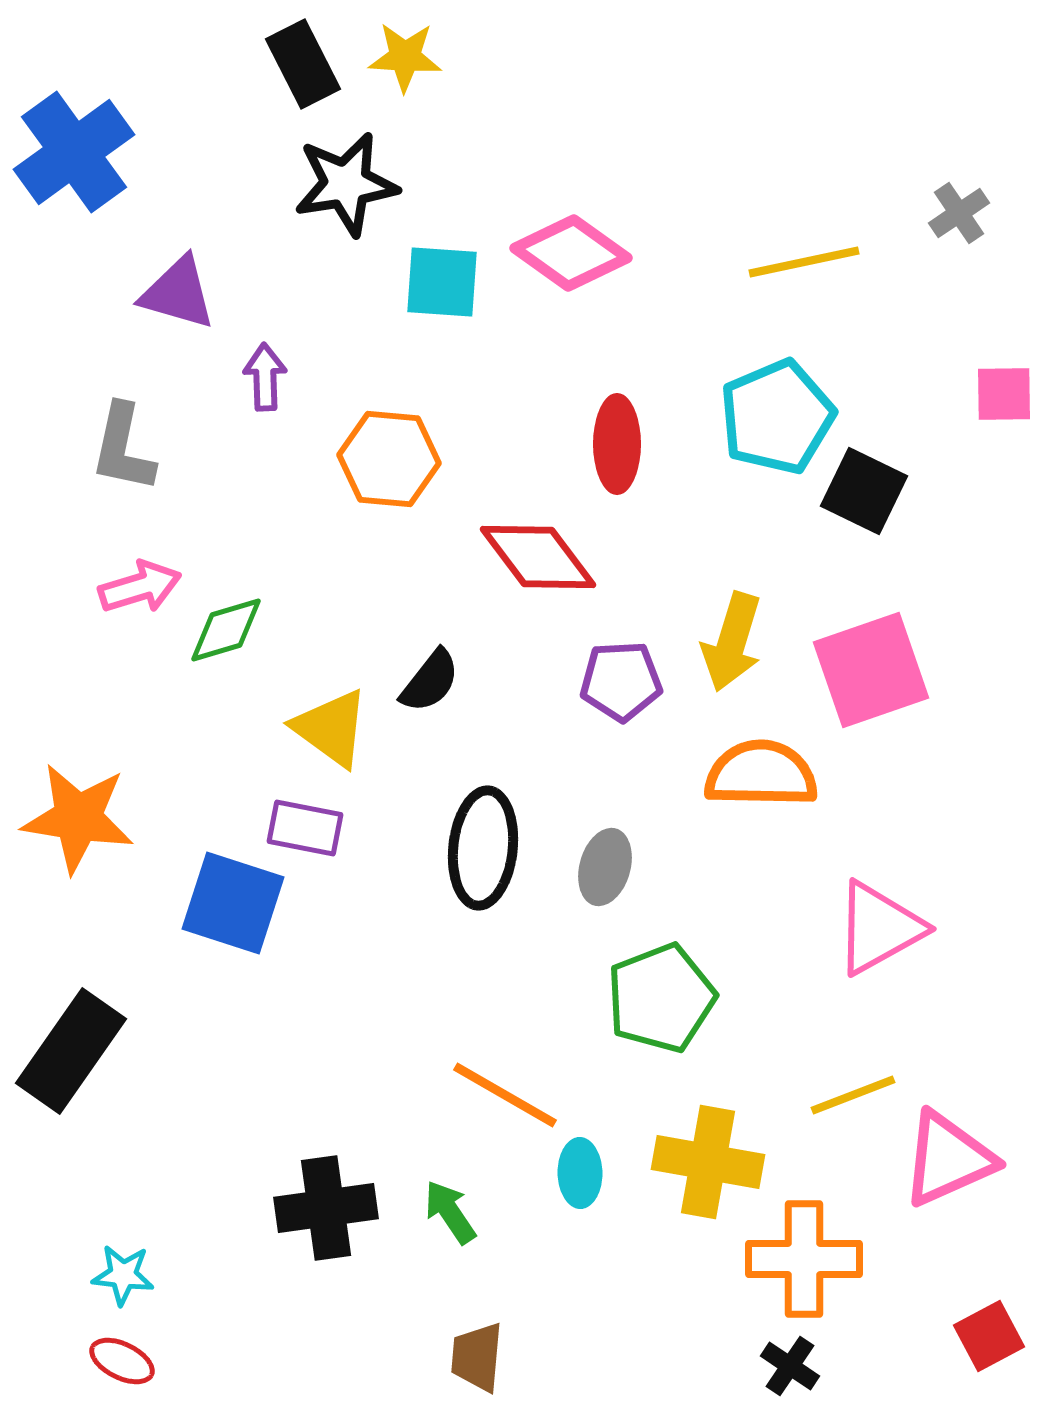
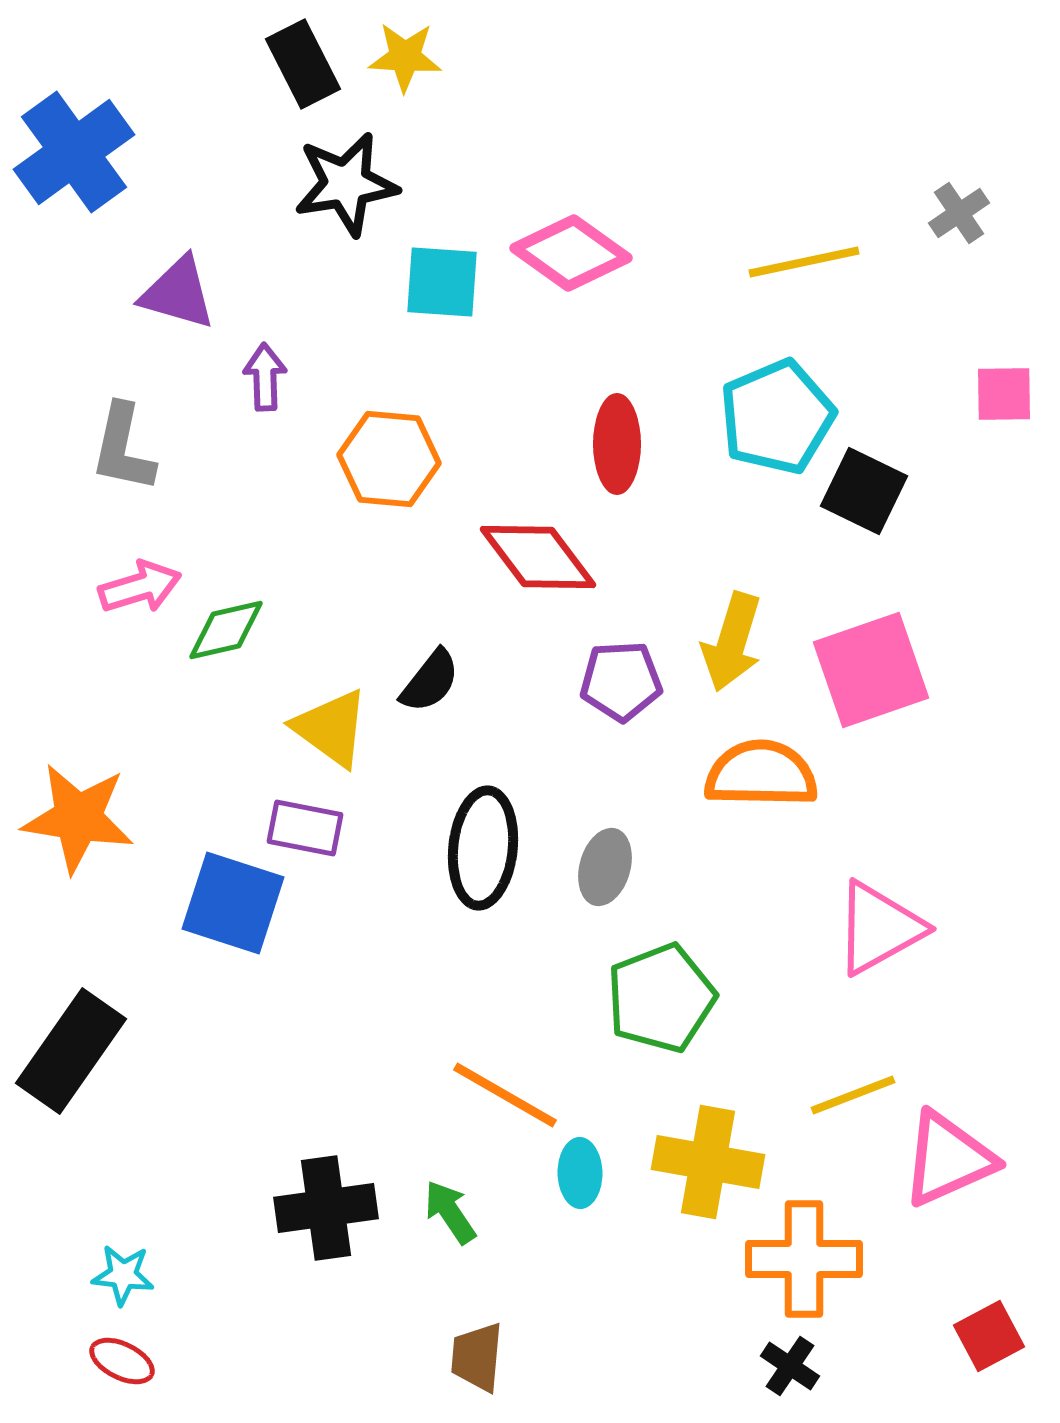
green diamond at (226, 630): rotated 4 degrees clockwise
